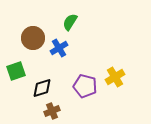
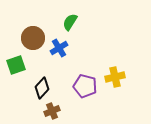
green square: moved 6 px up
yellow cross: rotated 18 degrees clockwise
black diamond: rotated 30 degrees counterclockwise
